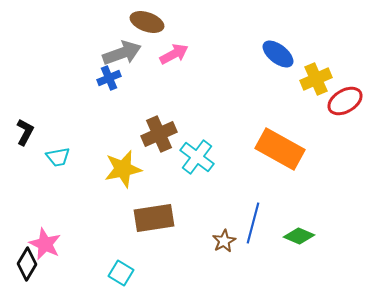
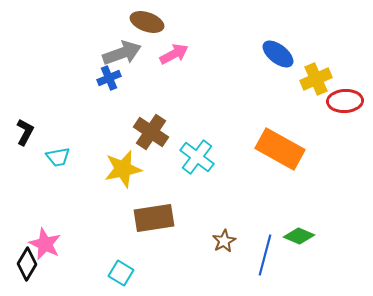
red ellipse: rotated 28 degrees clockwise
brown cross: moved 8 px left, 2 px up; rotated 32 degrees counterclockwise
blue line: moved 12 px right, 32 px down
